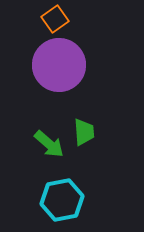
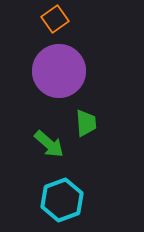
purple circle: moved 6 px down
green trapezoid: moved 2 px right, 9 px up
cyan hexagon: rotated 9 degrees counterclockwise
